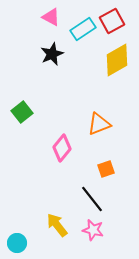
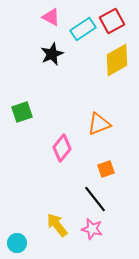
green square: rotated 20 degrees clockwise
black line: moved 3 px right
pink star: moved 1 px left, 1 px up
